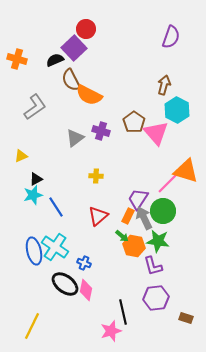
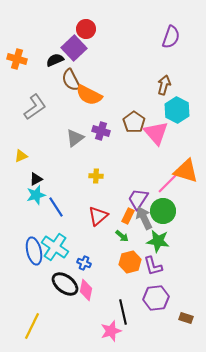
cyan star: moved 3 px right
orange hexagon: moved 4 px left, 16 px down; rotated 25 degrees counterclockwise
